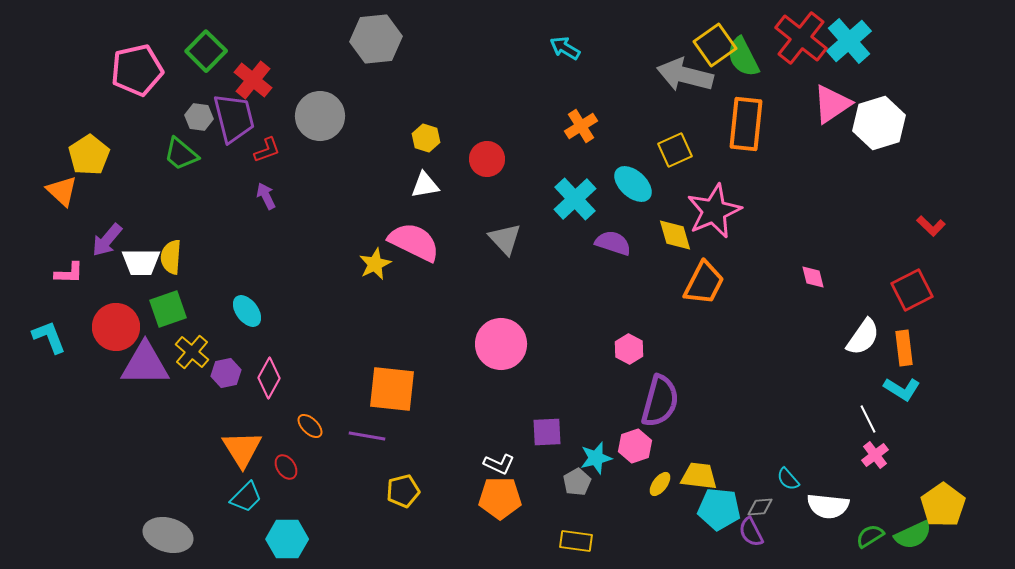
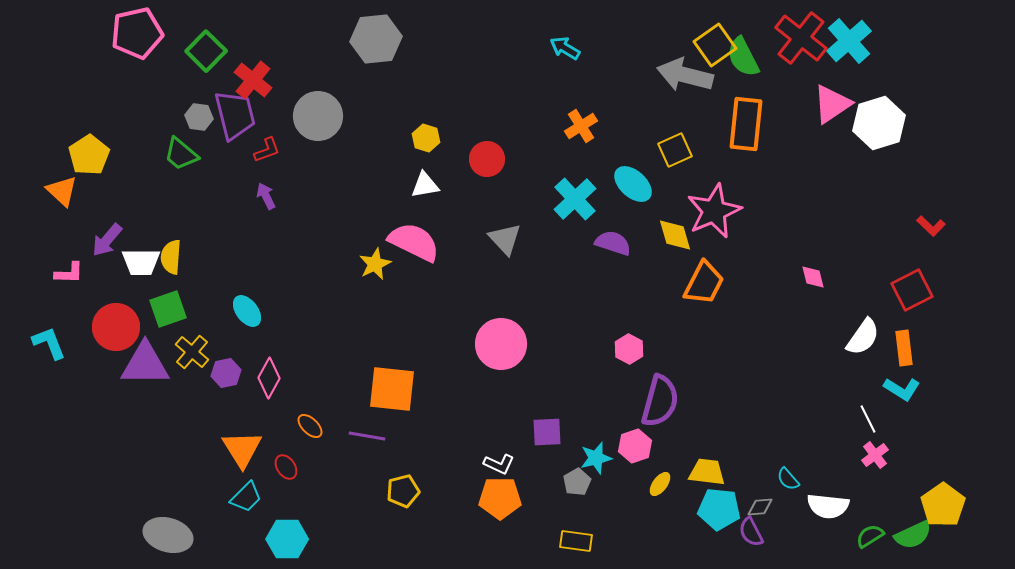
pink pentagon at (137, 70): moved 37 px up
gray circle at (320, 116): moved 2 px left
purple trapezoid at (234, 118): moved 1 px right, 3 px up
cyan L-shape at (49, 337): moved 6 px down
yellow trapezoid at (699, 476): moved 8 px right, 4 px up
